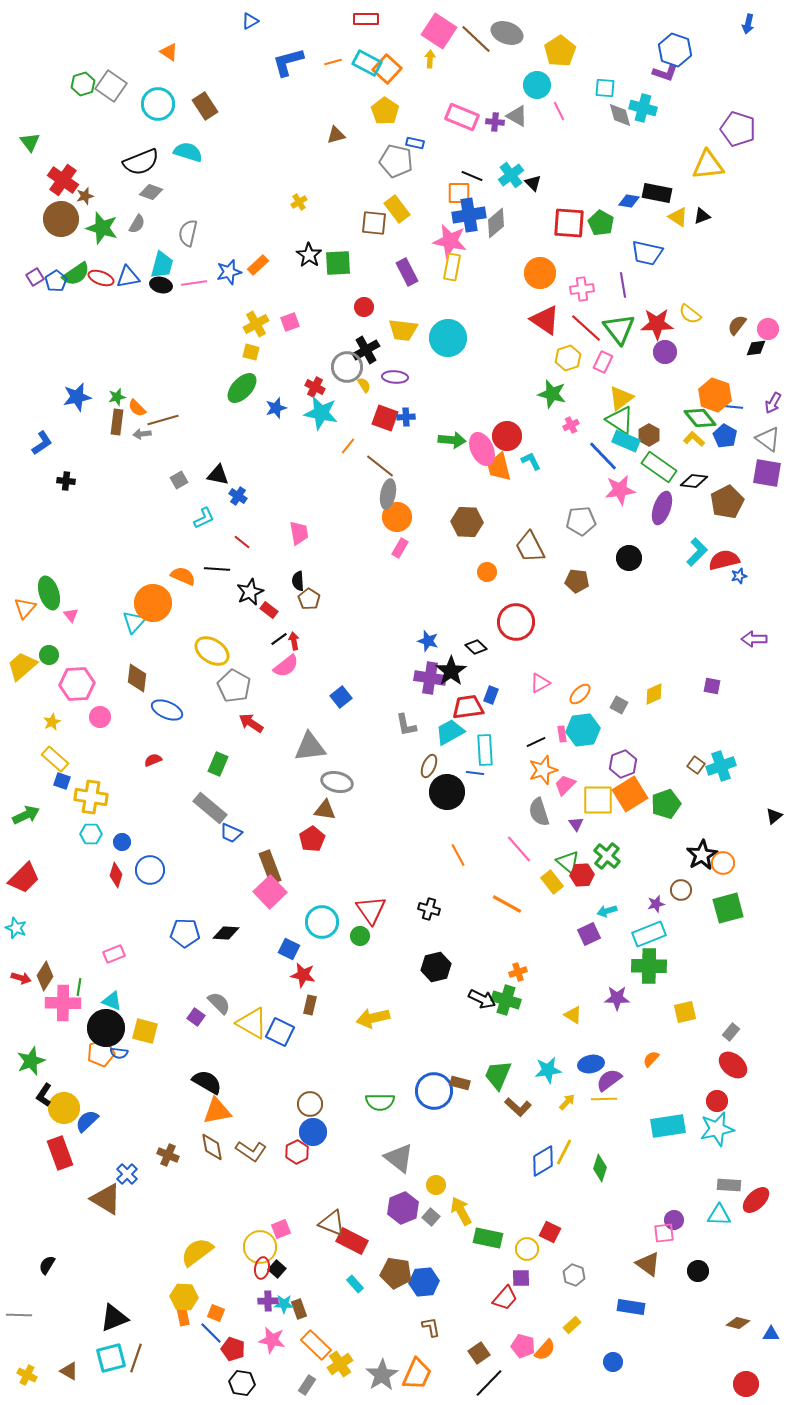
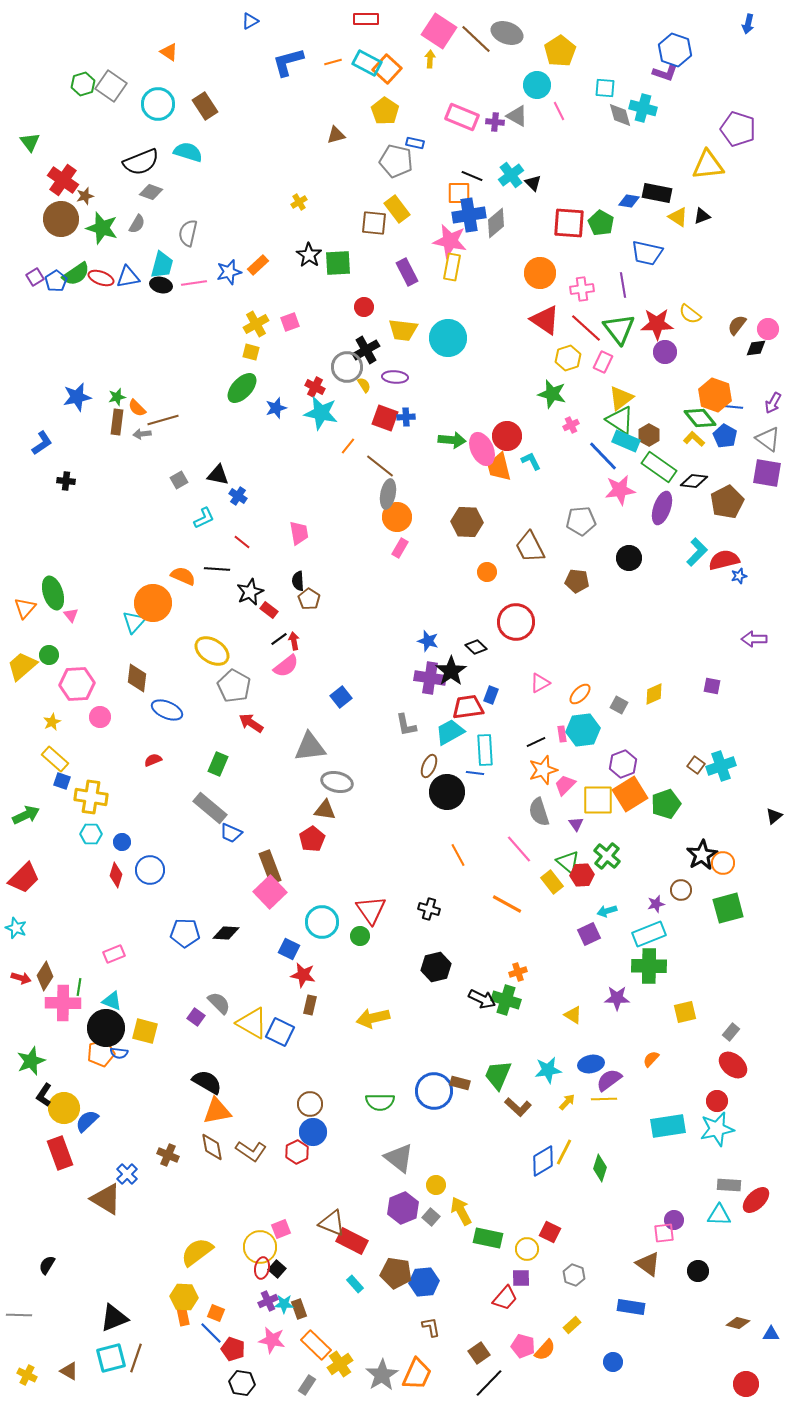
green ellipse at (49, 593): moved 4 px right
purple cross at (268, 1301): rotated 24 degrees counterclockwise
